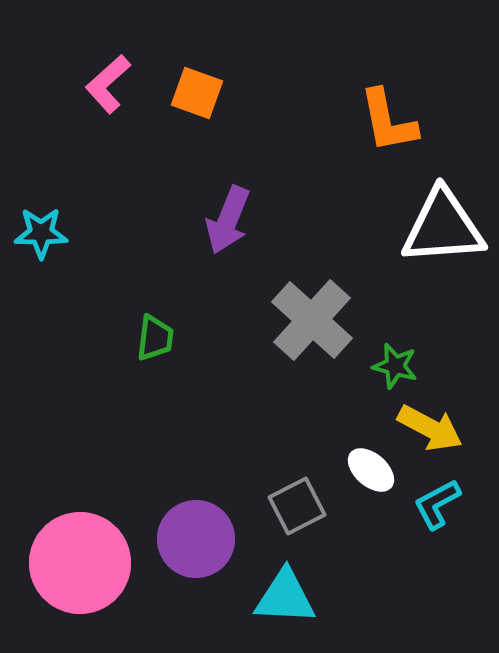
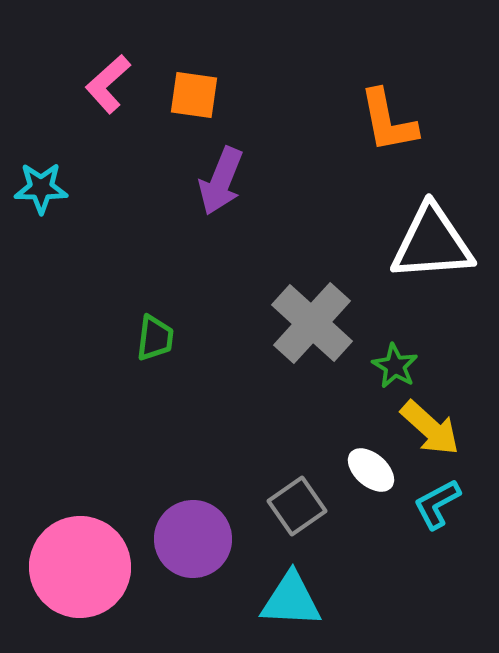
orange square: moved 3 px left, 2 px down; rotated 12 degrees counterclockwise
purple arrow: moved 7 px left, 39 px up
white triangle: moved 11 px left, 16 px down
cyan star: moved 45 px up
gray cross: moved 3 px down
green star: rotated 15 degrees clockwise
yellow arrow: rotated 14 degrees clockwise
gray square: rotated 8 degrees counterclockwise
purple circle: moved 3 px left
pink circle: moved 4 px down
cyan triangle: moved 6 px right, 3 px down
